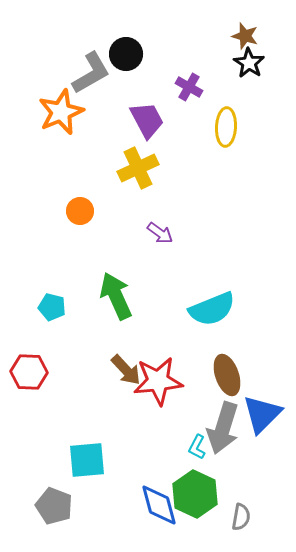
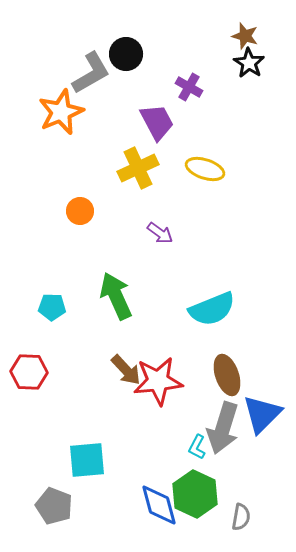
purple trapezoid: moved 10 px right, 2 px down
yellow ellipse: moved 21 px left, 42 px down; rotated 75 degrees counterclockwise
cyan pentagon: rotated 12 degrees counterclockwise
